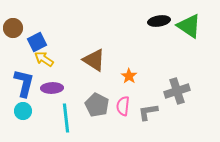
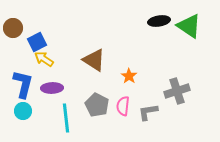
blue L-shape: moved 1 px left, 1 px down
